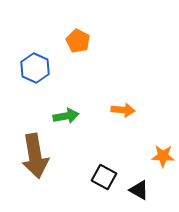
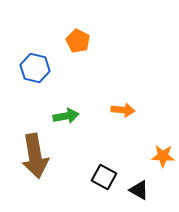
blue hexagon: rotated 12 degrees counterclockwise
